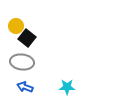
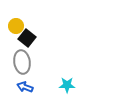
gray ellipse: rotated 75 degrees clockwise
cyan star: moved 2 px up
